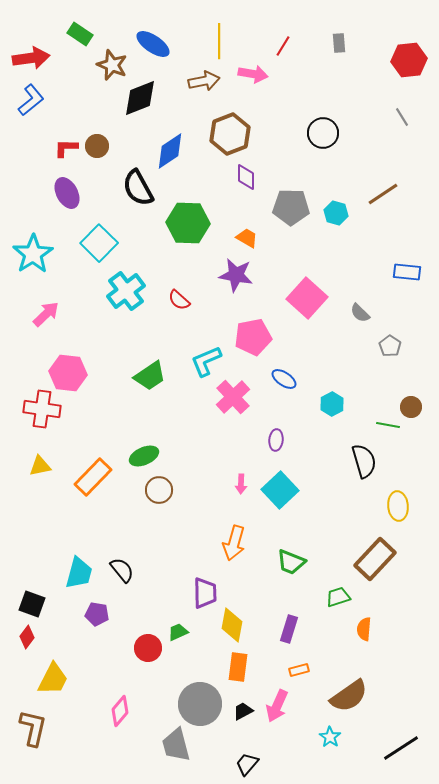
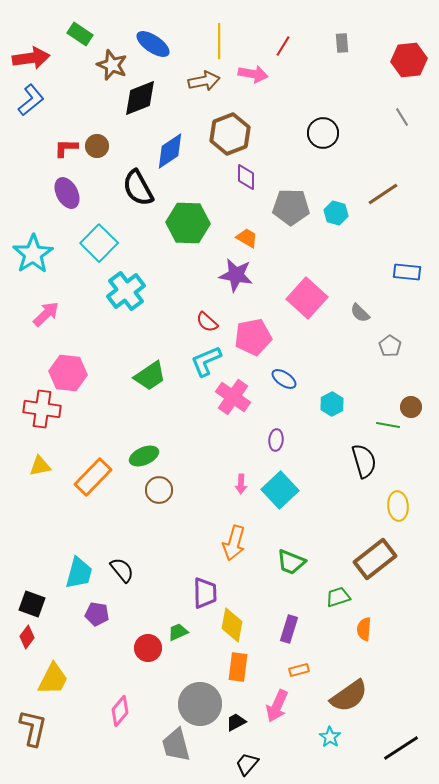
gray rectangle at (339, 43): moved 3 px right
red semicircle at (179, 300): moved 28 px right, 22 px down
pink cross at (233, 397): rotated 12 degrees counterclockwise
brown rectangle at (375, 559): rotated 9 degrees clockwise
black trapezoid at (243, 711): moved 7 px left, 11 px down
